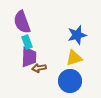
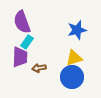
blue star: moved 5 px up
cyan rectangle: rotated 56 degrees clockwise
purple trapezoid: moved 9 px left
blue circle: moved 2 px right, 4 px up
